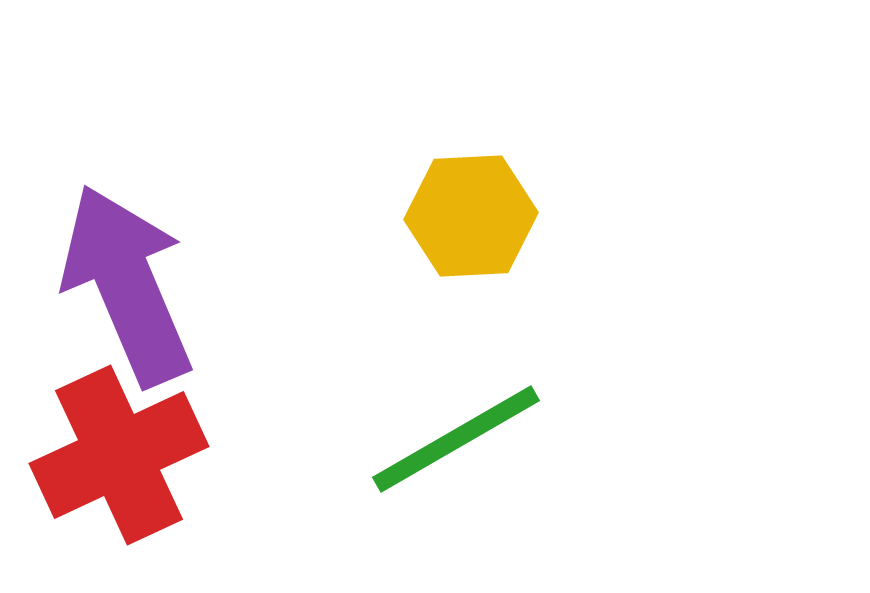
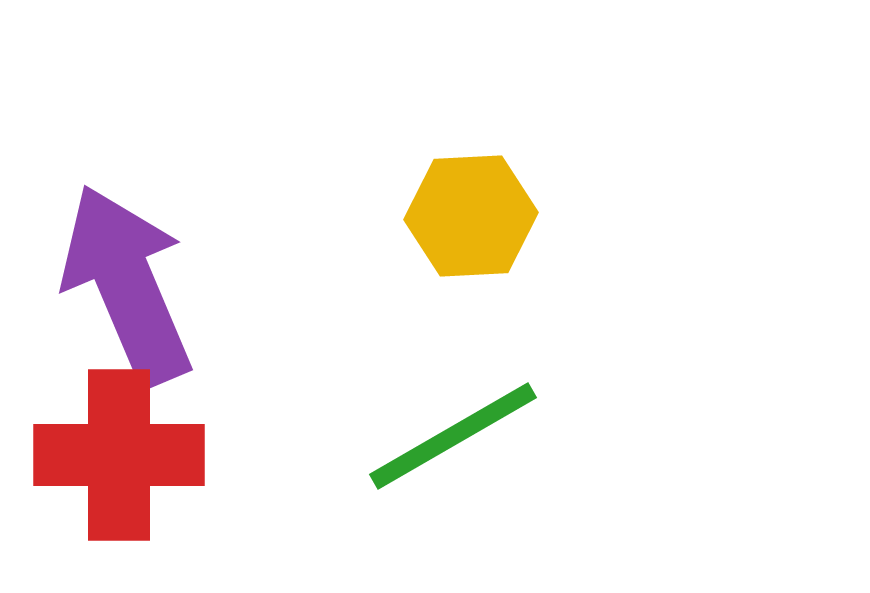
green line: moved 3 px left, 3 px up
red cross: rotated 25 degrees clockwise
